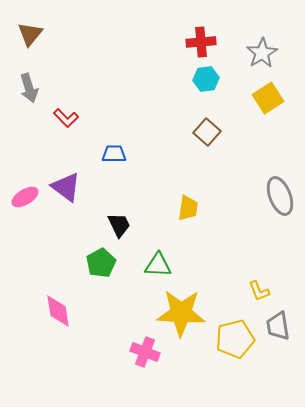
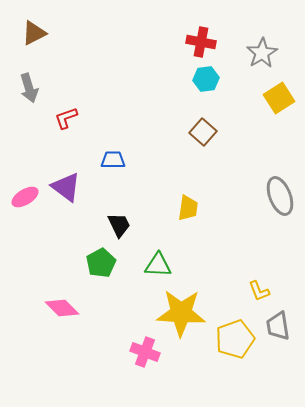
brown triangle: moved 4 px right, 1 px up; rotated 24 degrees clockwise
red cross: rotated 16 degrees clockwise
yellow square: moved 11 px right
red L-shape: rotated 115 degrees clockwise
brown square: moved 4 px left
blue trapezoid: moved 1 px left, 6 px down
pink diamond: moved 4 px right, 3 px up; rotated 36 degrees counterclockwise
yellow pentagon: rotated 6 degrees counterclockwise
